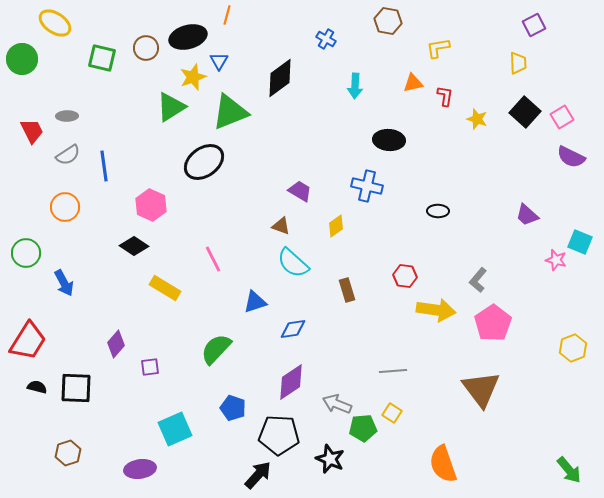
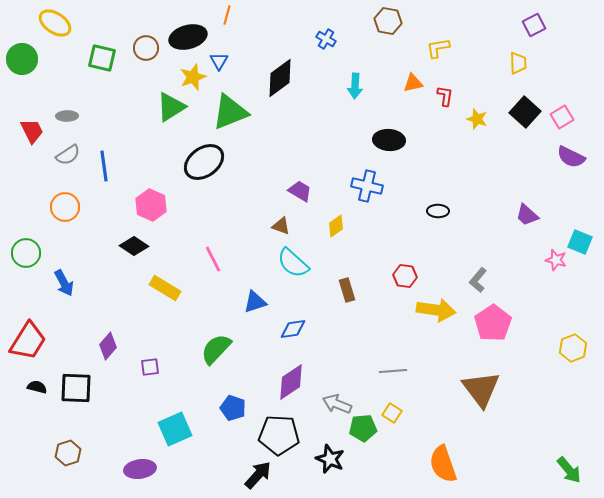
purple diamond at (116, 344): moved 8 px left, 2 px down
